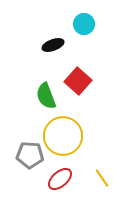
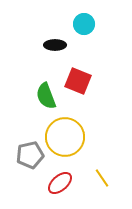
black ellipse: moved 2 px right; rotated 20 degrees clockwise
red square: rotated 20 degrees counterclockwise
yellow circle: moved 2 px right, 1 px down
gray pentagon: rotated 16 degrees counterclockwise
red ellipse: moved 4 px down
